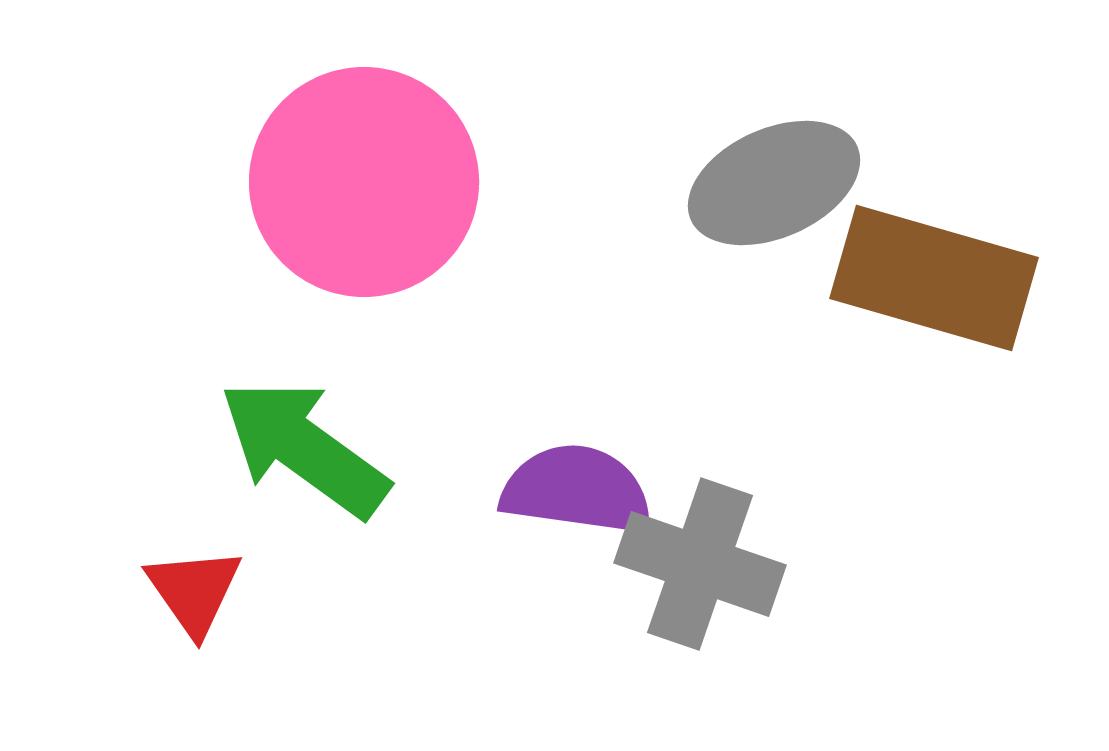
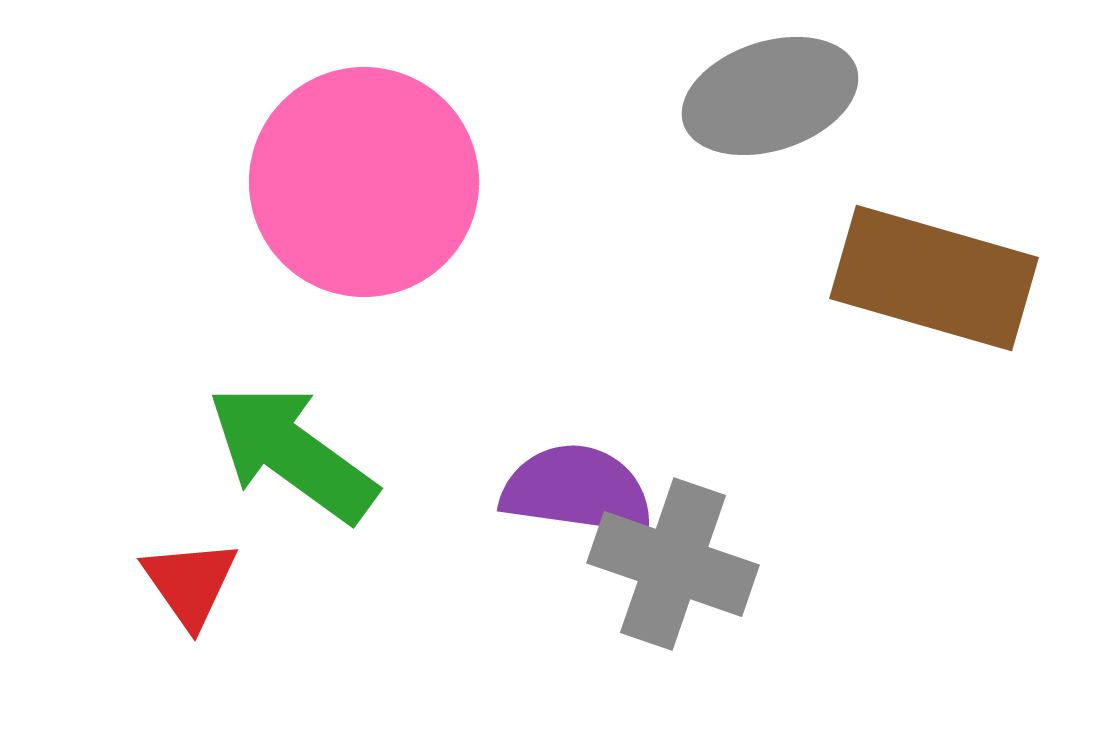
gray ellipse: moved 4 px left, 87 px up; rotated 6 degrees clockwise
green arrow: moved 12 px left, 5 px down
gray cross: moved 27 px left
red triangle: moved 4 px left, 8 px up
